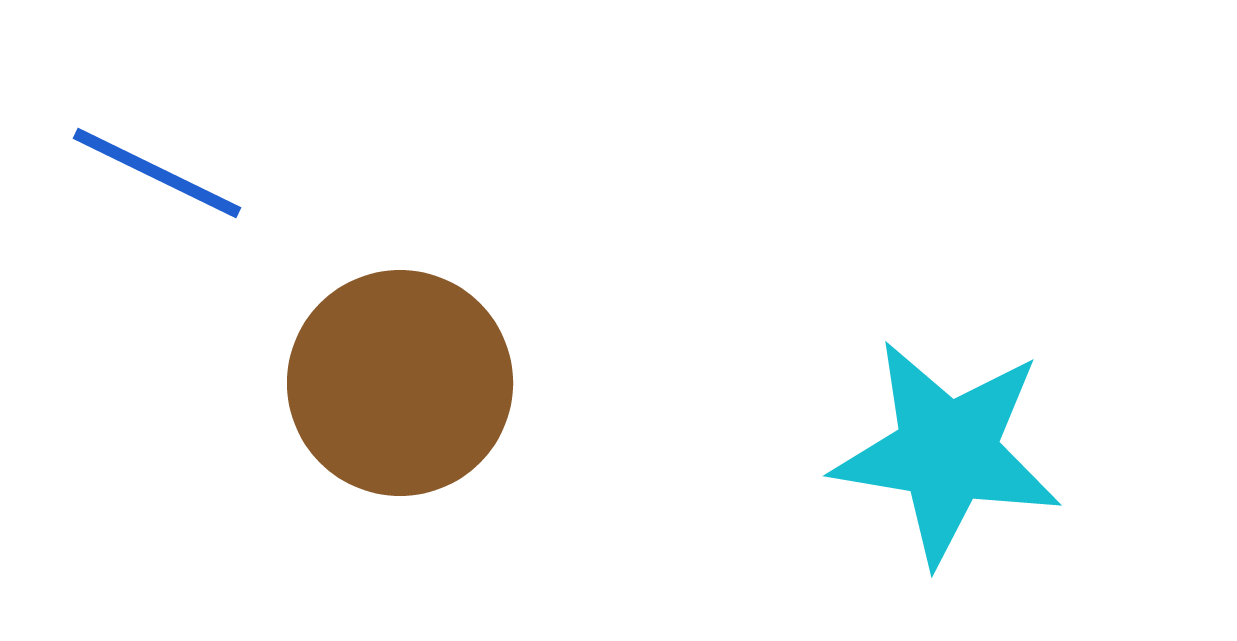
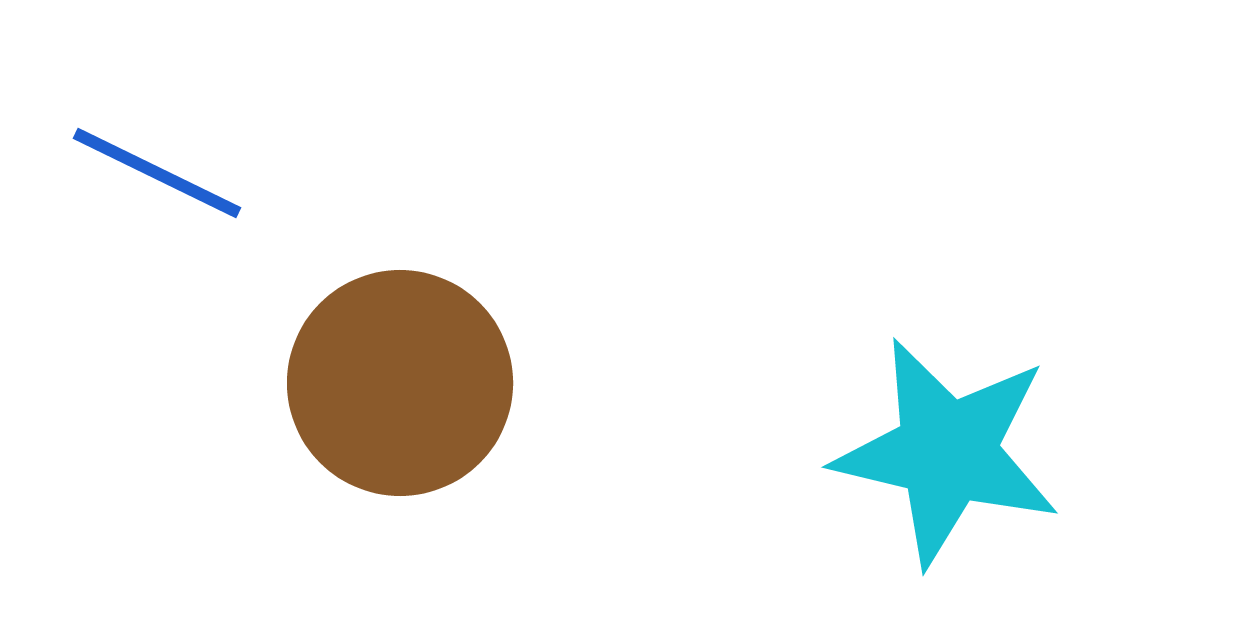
cyan star: rotated 4 degrees clockwise
